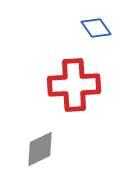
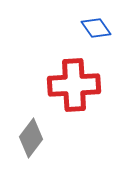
gray diamond: moved 9 px left, 11 px up; rotated 27 degrees counterclockwise
